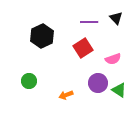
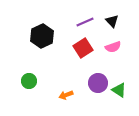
black triangle: moved 4 px left, 3 px down
purple line: moved 4 px left; rotated 24 degrees counterclockwise
pink semicircle: moved 12 px up
